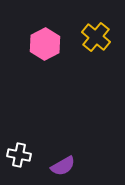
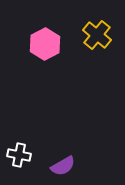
yellow cross: moved 1 px right, 2 px up
